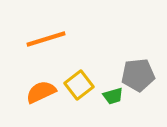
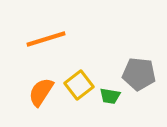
gray pentagon: moved 1 px right, 1 px up; rotated 12 degrees clockwise
orange semicircle: rotated 32 degrees counterclockwise
green trapezoid: moved 3 px left; rotated 25 degrees clockwise
